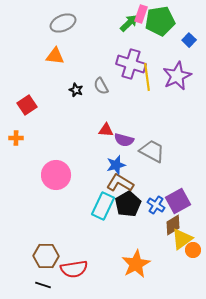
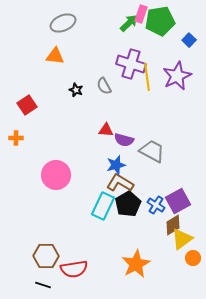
gray semicircle: moved 3 px right
orange circle: moved 8 px down
